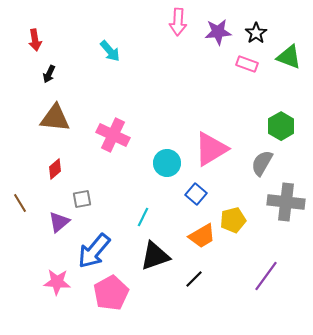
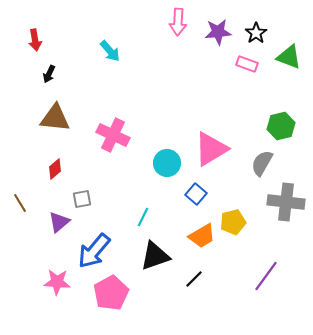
green hexagon: rotated 16 degrees clockwise
yellow pentagon: moved 2 px down
